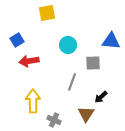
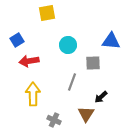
yellow arrow: moved 7 px up
